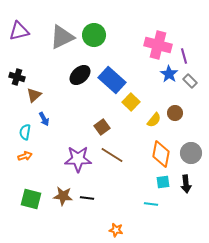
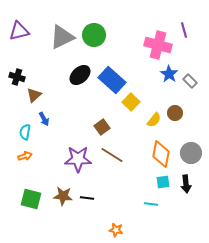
purple line: moved 26 px up
